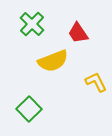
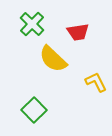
red trapezoid: moved 1 px up; rotated 65 degrees counterclockwise
yellow semicircle: moved 2 px up; rotated 64 degrees clockwise
green square: moved 5 px right, 1 px down
